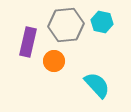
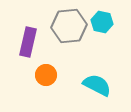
gray hexagon: moved 3 px right, 1 px down
orange circle: moved 8 px left, 14 px down
cyan semicircle: rotated 20 degrees counterclockwise
